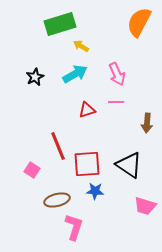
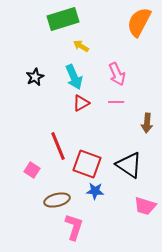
green rectangle: moved 3 px right, 5 px up
cyan arrow: moved 1 px left, 3 px down; rotated 95 degrees clockwise
red triangle: moved 6 px left, 7 px up; rotated 12 degrees counterclockwise
red square: rotated 24 degrees clockwise
